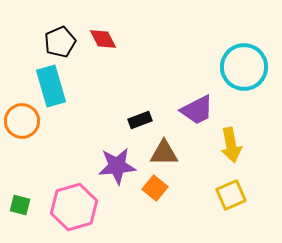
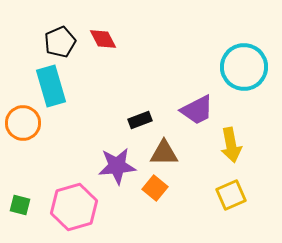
orange circle: moved 1 px right, 2 px down
